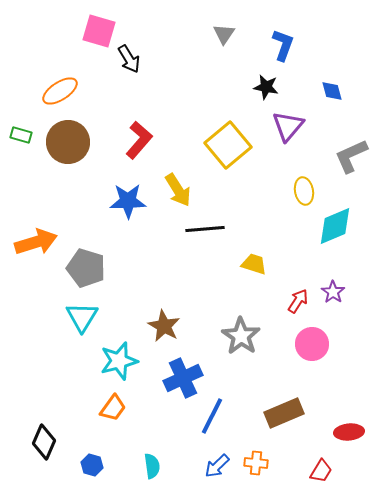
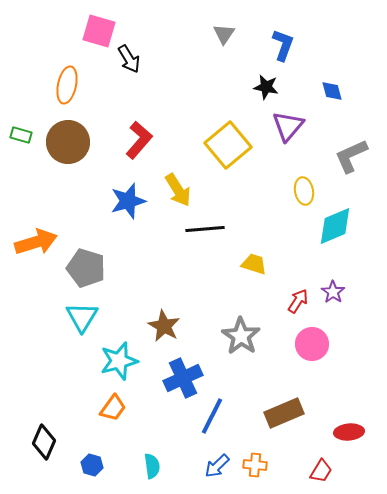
orange ellipse: moved 7 px right, 6 px up; rotated 45 degrees counterclockwise
blue star: rotated 15 degrees counterclockwise
orange cross: moved 1 px left, 2 px down
